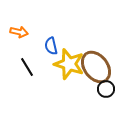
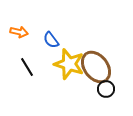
blue semicircle: moved 6 px up; rotated 24 degrees counterclockwise
